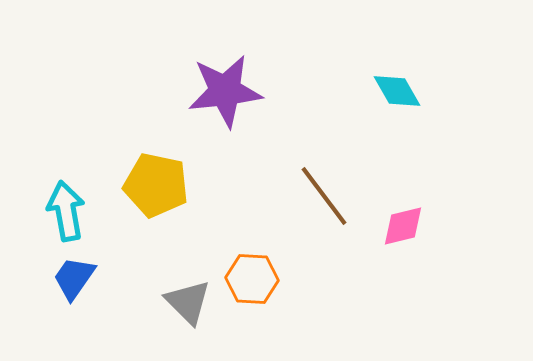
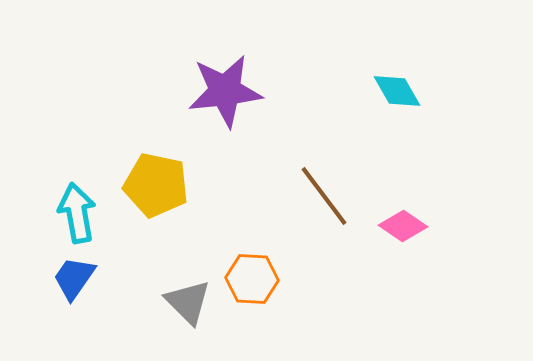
cyan arrow: moved 11 px right, 2 px down
pink diamond: rotated 48 degrees clockwise
